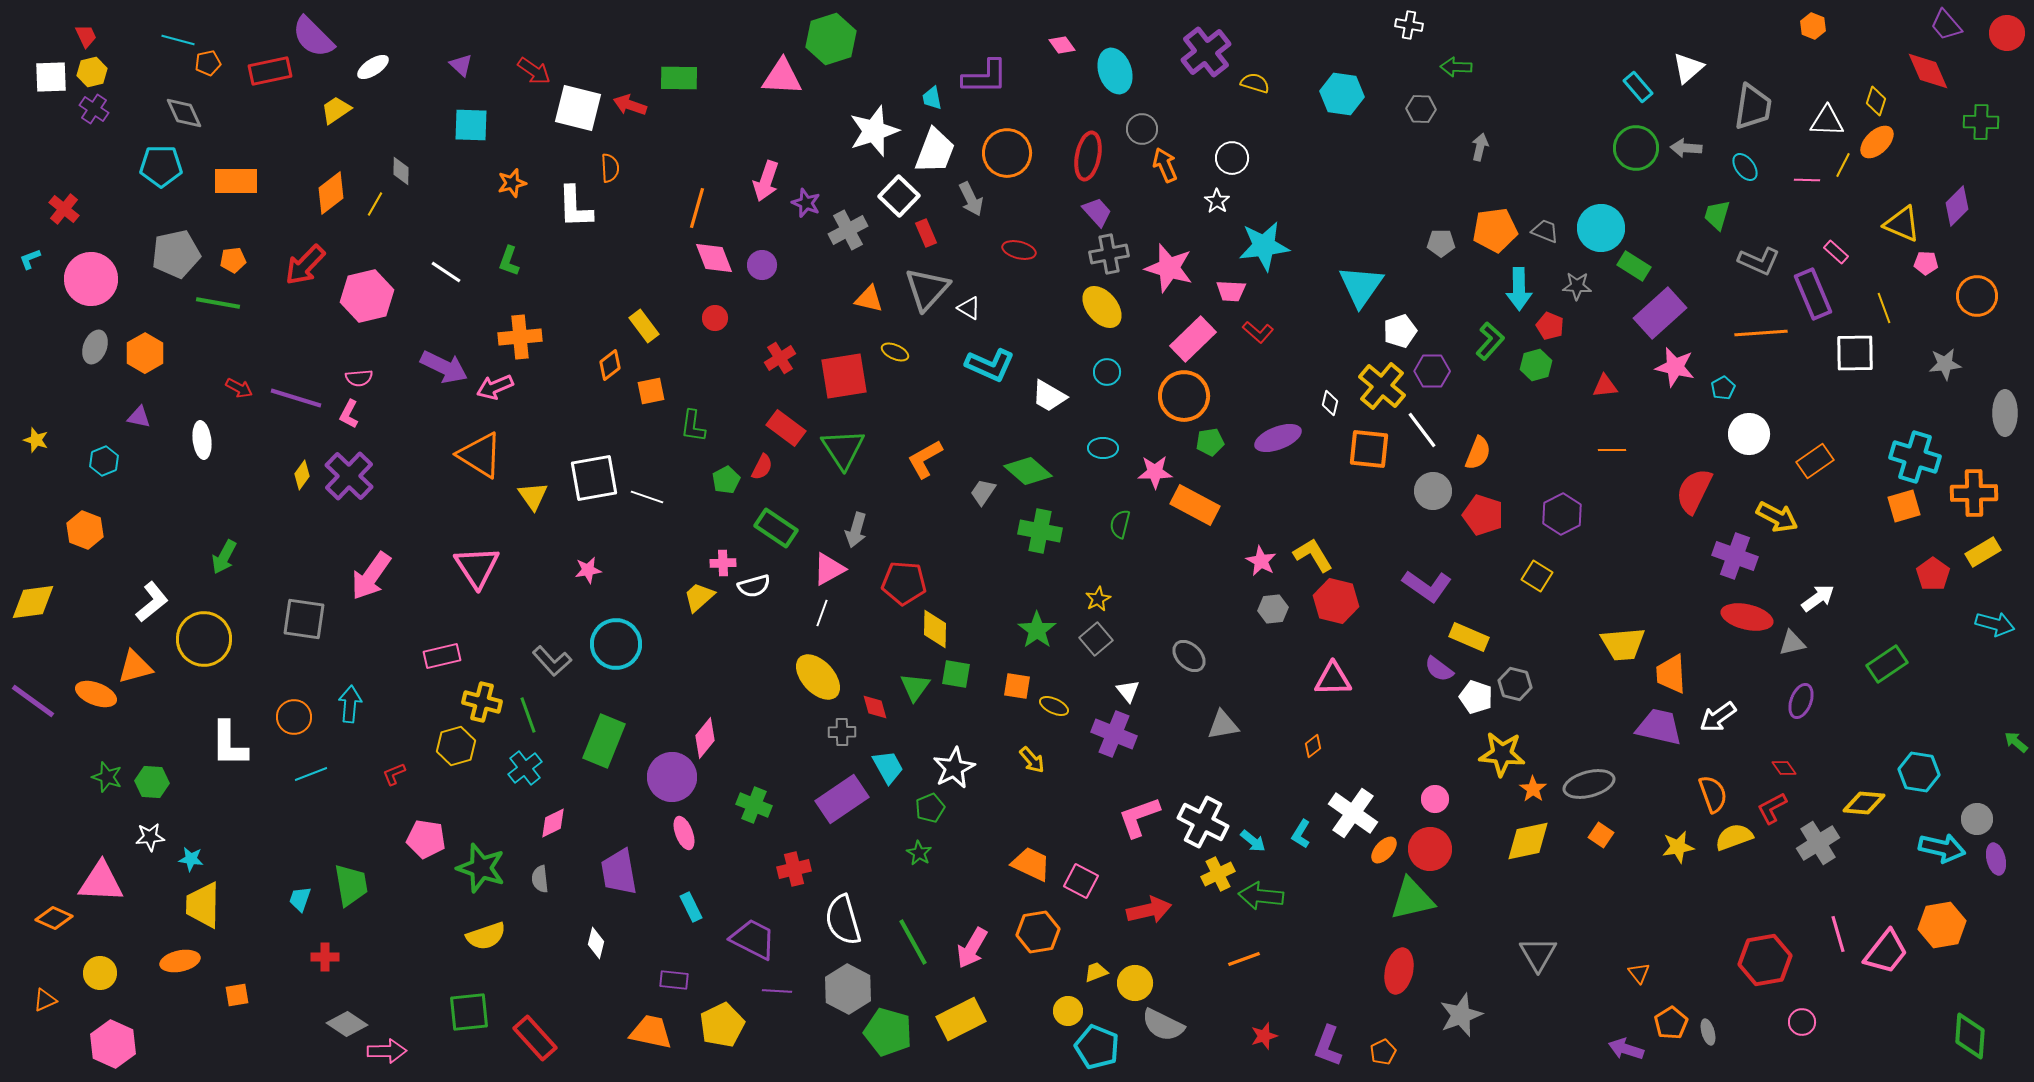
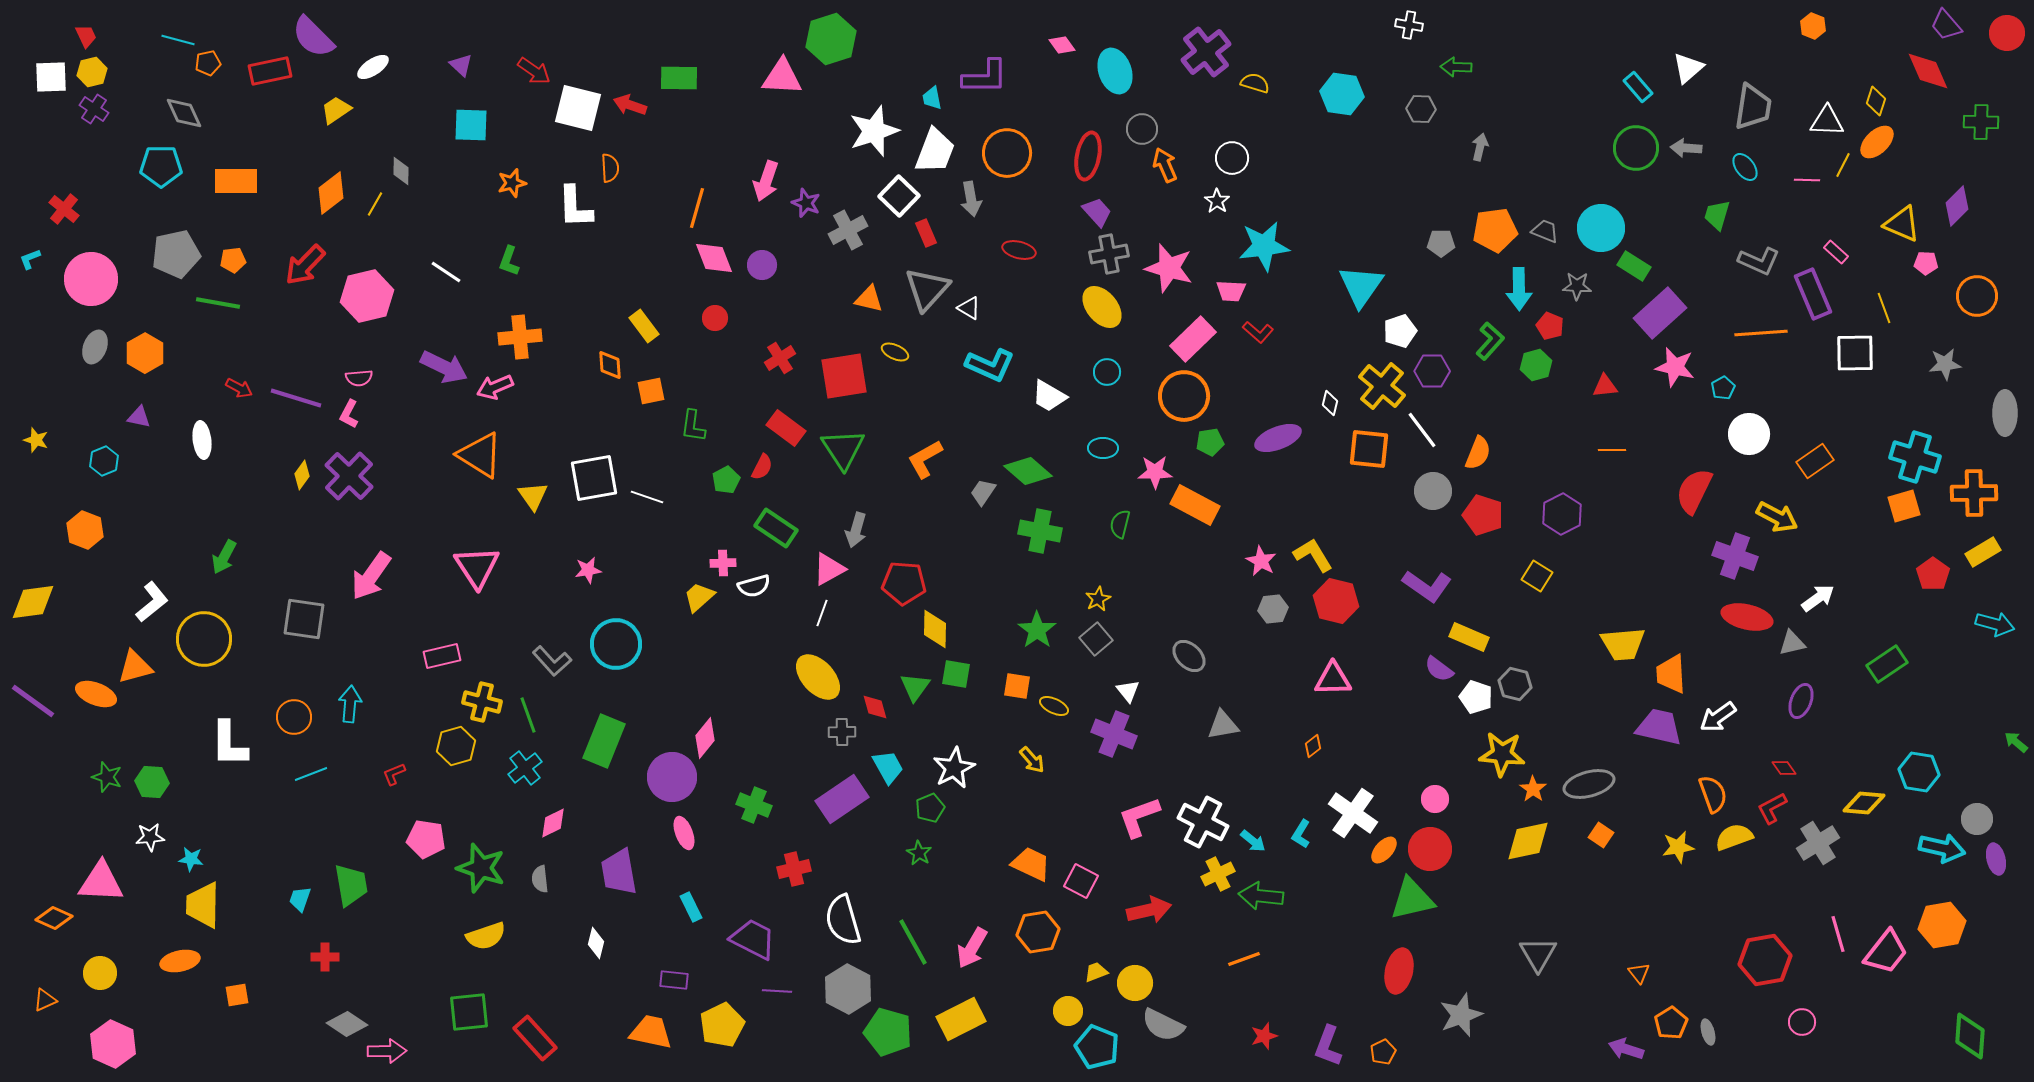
gray arrow at (971, 199): rotated 16 degrees clockwise
orange diamond at (610, 365): rotated 56 degrees counterclockwise
